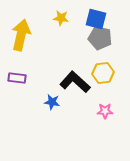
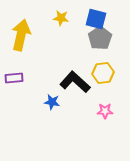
gray pentagon: rotated 25 degrees clockwise
purple rectangle: moved 3 px left; rotated 12 degrees counterclockwise
